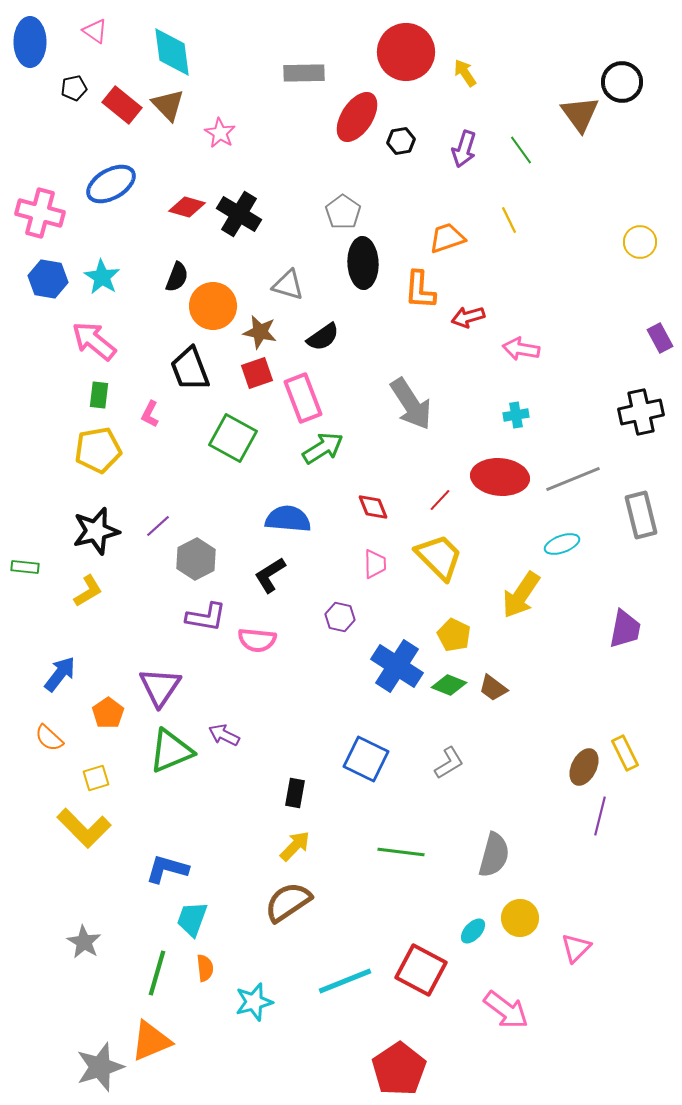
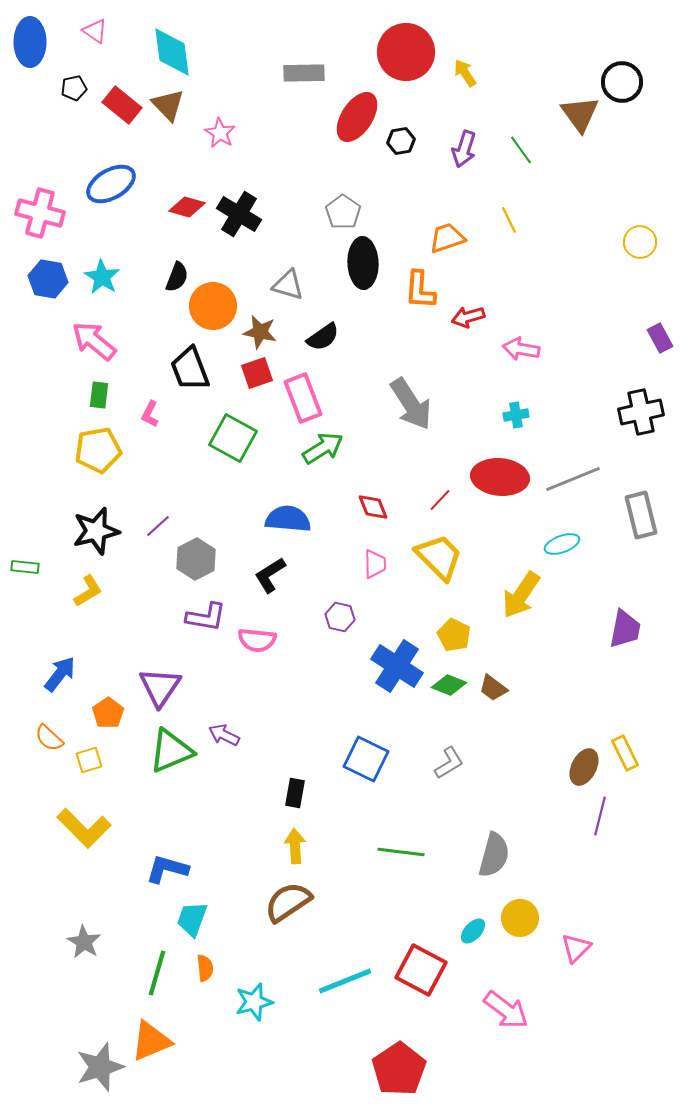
yellow square at (96, 778): moved 7 px left, 18 px up
yellow arrow at (295, 846): rotated 48 degrees counterclockwise
